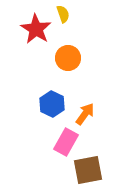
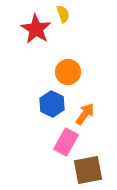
orange circle: moved 14 px down
